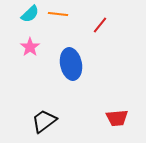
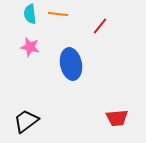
cyan semicircle: rotated 126 degrees clockwise
red line: moved 1 px down
pink star: rotated 24 degrees counterclockwise
black trapezoid: moved 18 px left
